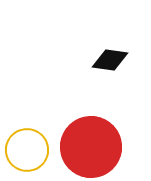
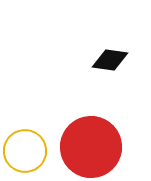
yellow circle: moved 2 px left, 1 px down
